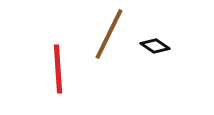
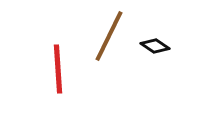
brown line: moved 2 px down
